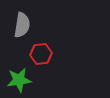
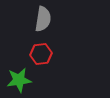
gray semicircle: moved 21 px right, 6 px up
